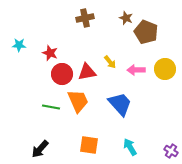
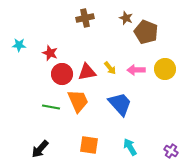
yellow arrow: moved 6 px down
